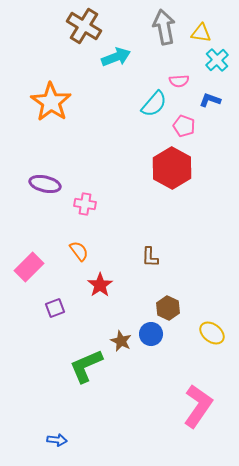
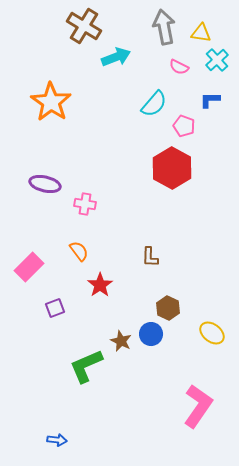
pink semicircle: moved 14 px up; rotated 30 degrees clockwise
blue L-shape: rotated 20 degrees counterclockwise
